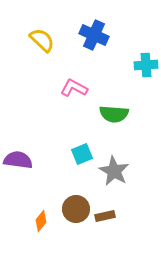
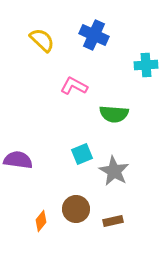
pink L-shape: moved 2 px up
brown rectangle: moved 8 px right, 5 px down
